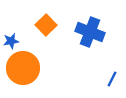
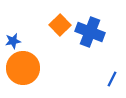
orange square: moved 14 px right
blue star: moved 2 px right
